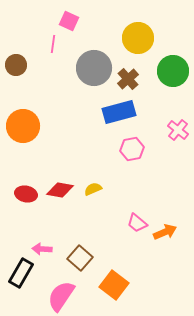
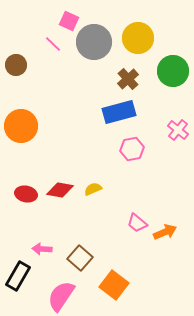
pink line: rotated 54 degrees counterclockwise
gray circle: moved 26 px up
orange circle: moved 2 px left
black rectangle: moved 3 px left, 3 px down
